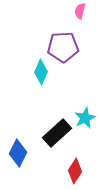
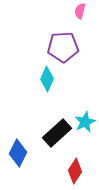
cyan diamond: moved 6 px right, 7 px down
cyan star: moved 4 px down
